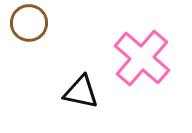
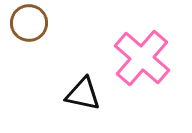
black triangle: moved 2 px right, 2 px down
